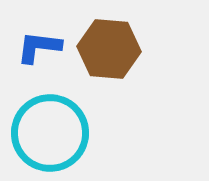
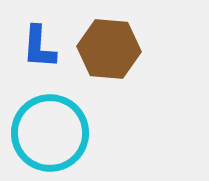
blue L-shape: rotated 93 degrees counterclockwise
